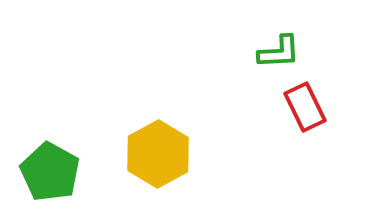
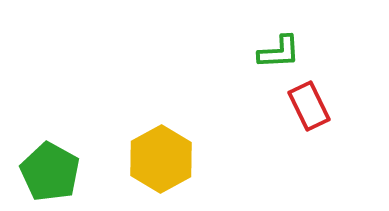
red rectangle: moved 4 px right, 1 px up
yellow hexagon: moved 3 px right, 5 px down
